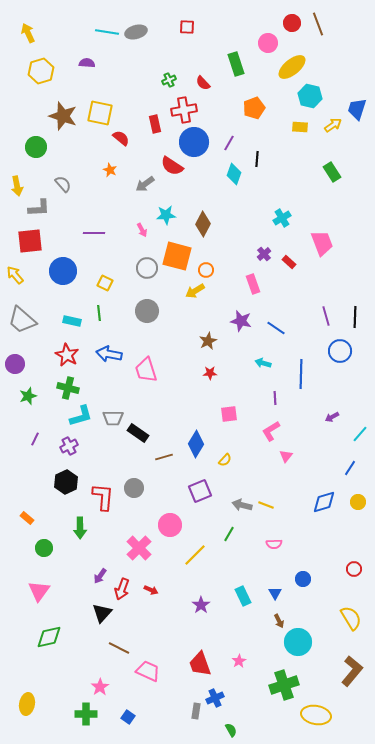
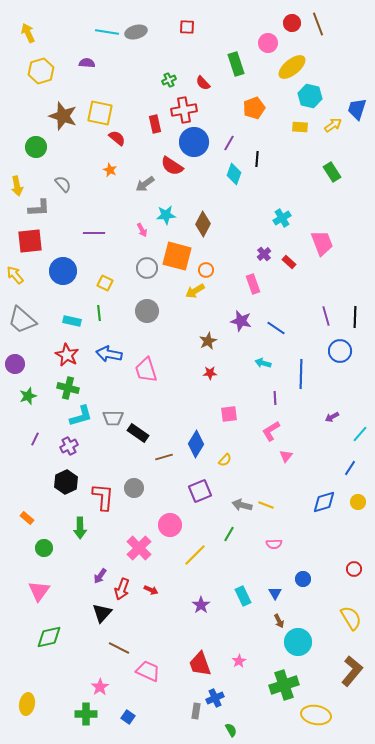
red semicircle at (121, 138): moved 4 px left
